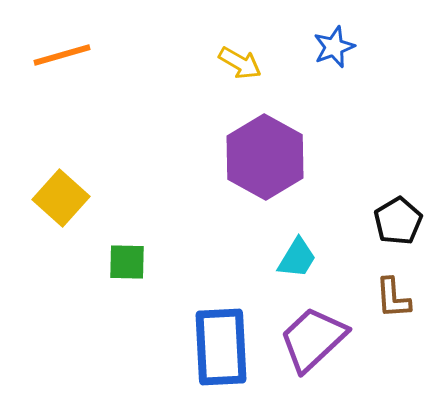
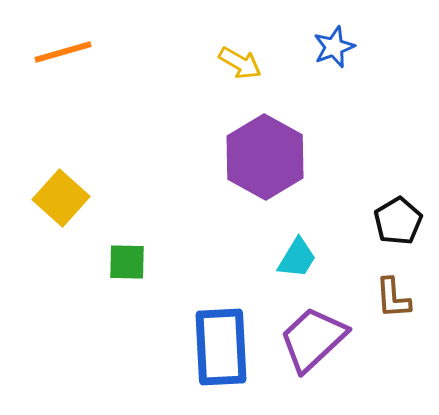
orange line: moved 1 px right, 3 px up
